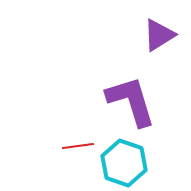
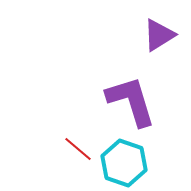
red line: moved 3 px down; rotated 48 degrees clockwise
